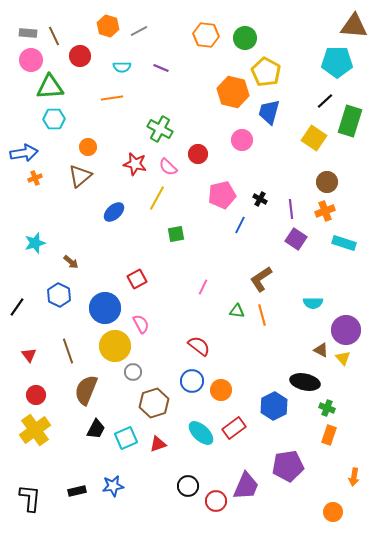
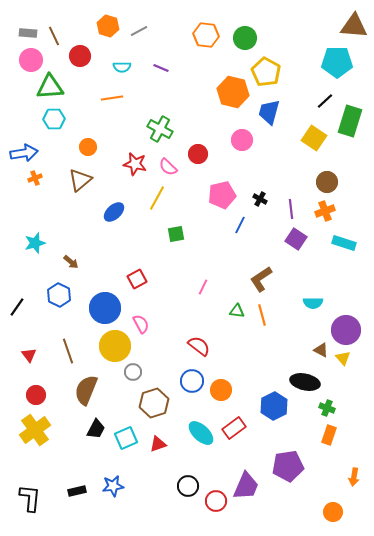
brown triangle at (80, 176): moved 4 px down
